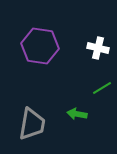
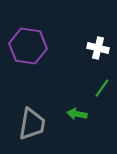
purple hexagon: moved 12 px left
green line: rotated 24 degrees counterclockwise
